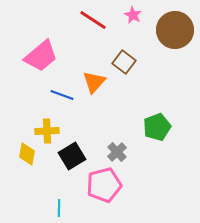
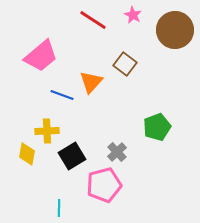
brown square: moved 1 px right, 2 px down
orange triangle: moved 3 px left
